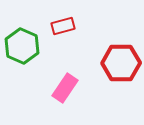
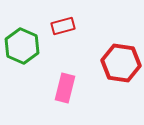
red hexagon: rotated 9 degrees clockwise
pink rectangle: rotated 20 degrees counterclockwise
